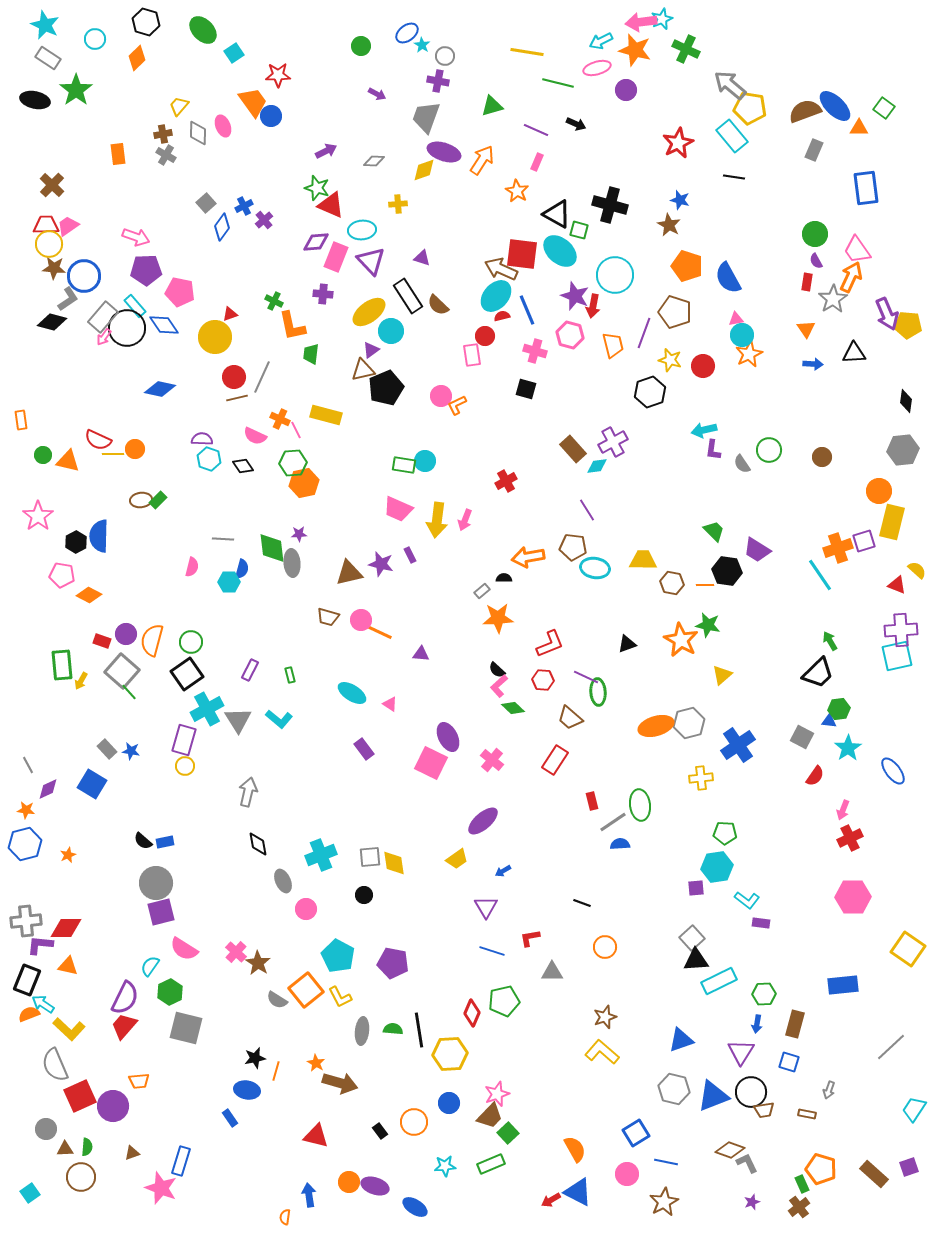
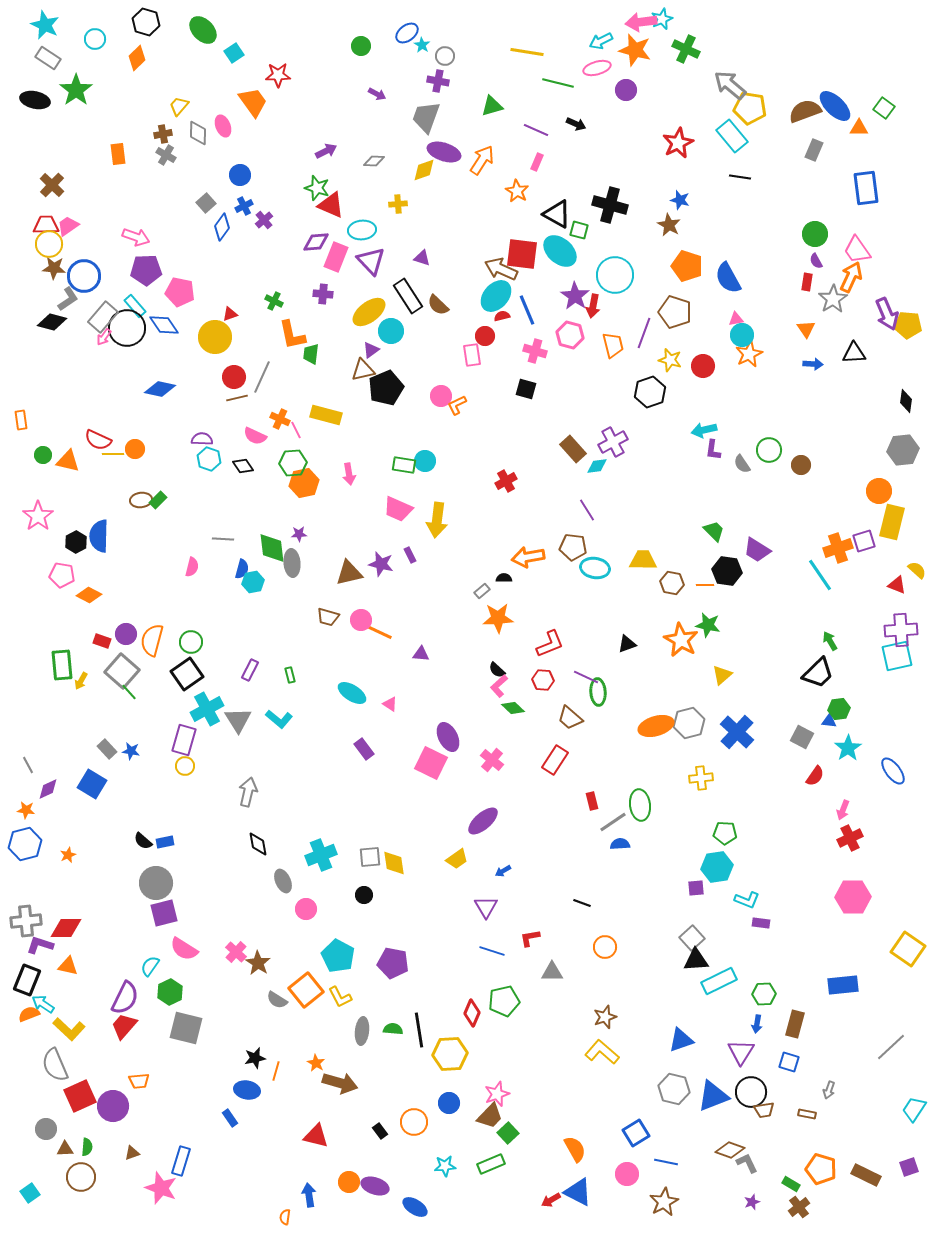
blue circle at (271, 116): moved 31 px left, 59 px down
black line at (734, 177): moved 6 px right
purple star at (575, 296): rotated 12 degrees clockwise
orange L-shape at (292, 326): moved 9 px down
brown circle at (822, 457): moved 21 px left, 8 px down
pink arrow at (465, 520): moved 116 px left, 46 px up; rotated 30 degrees counterclockwise
cyan hexagon at (229, 582): moved 24 px right; rotated 10 degrees counterclockwise
blue cross at (738, 745): moved 1 px left, 13 px up; rotated 12 degrees counterclockwise
cyan L-shape at (747, 900): rotated 15 degrees counterclockwise
purple square at (161, 912): moved 3 px right, 1 px down
purple L-shape at (40, 945): rotated 12 degrees clockwise
brown rectangle at (874, 1174): moved 8 px left, 1 px down; rotated 16 degrees counterclockwise
green rectangle at (802, 1184): moved 11 px left; rotated 36 degrees counterclockwise
